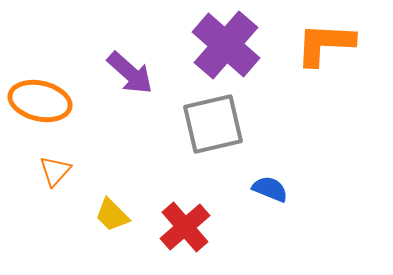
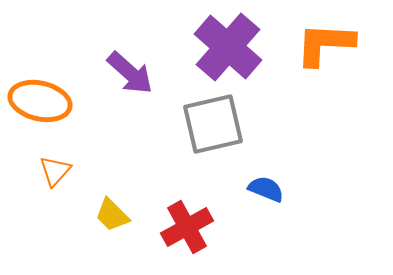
purple cross: moved 2 px right, 2 px down
blue semicircle: moved 4 px left
red cross: moved 2 px right; rotated 12 degrees clockwise
